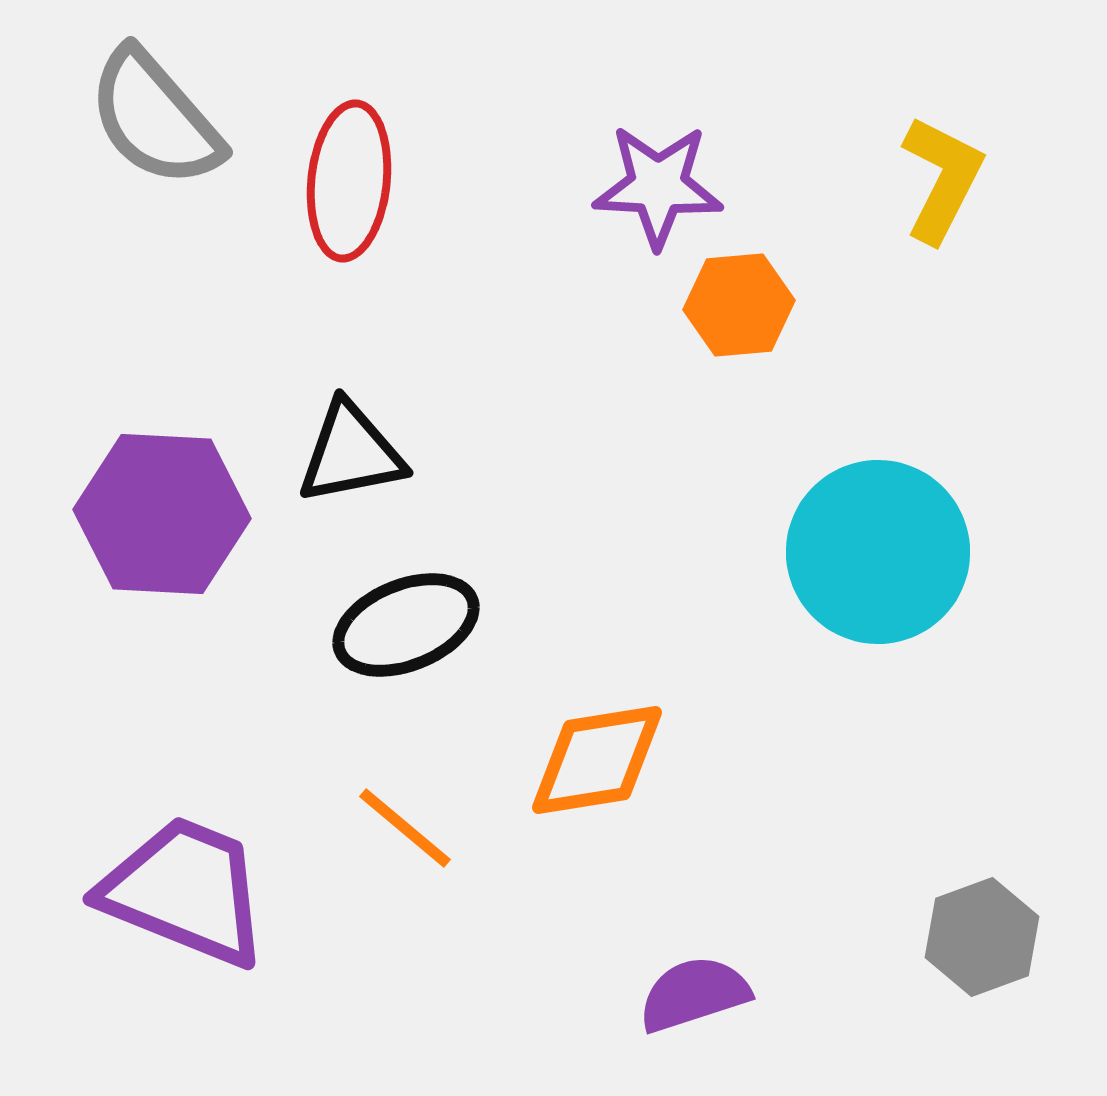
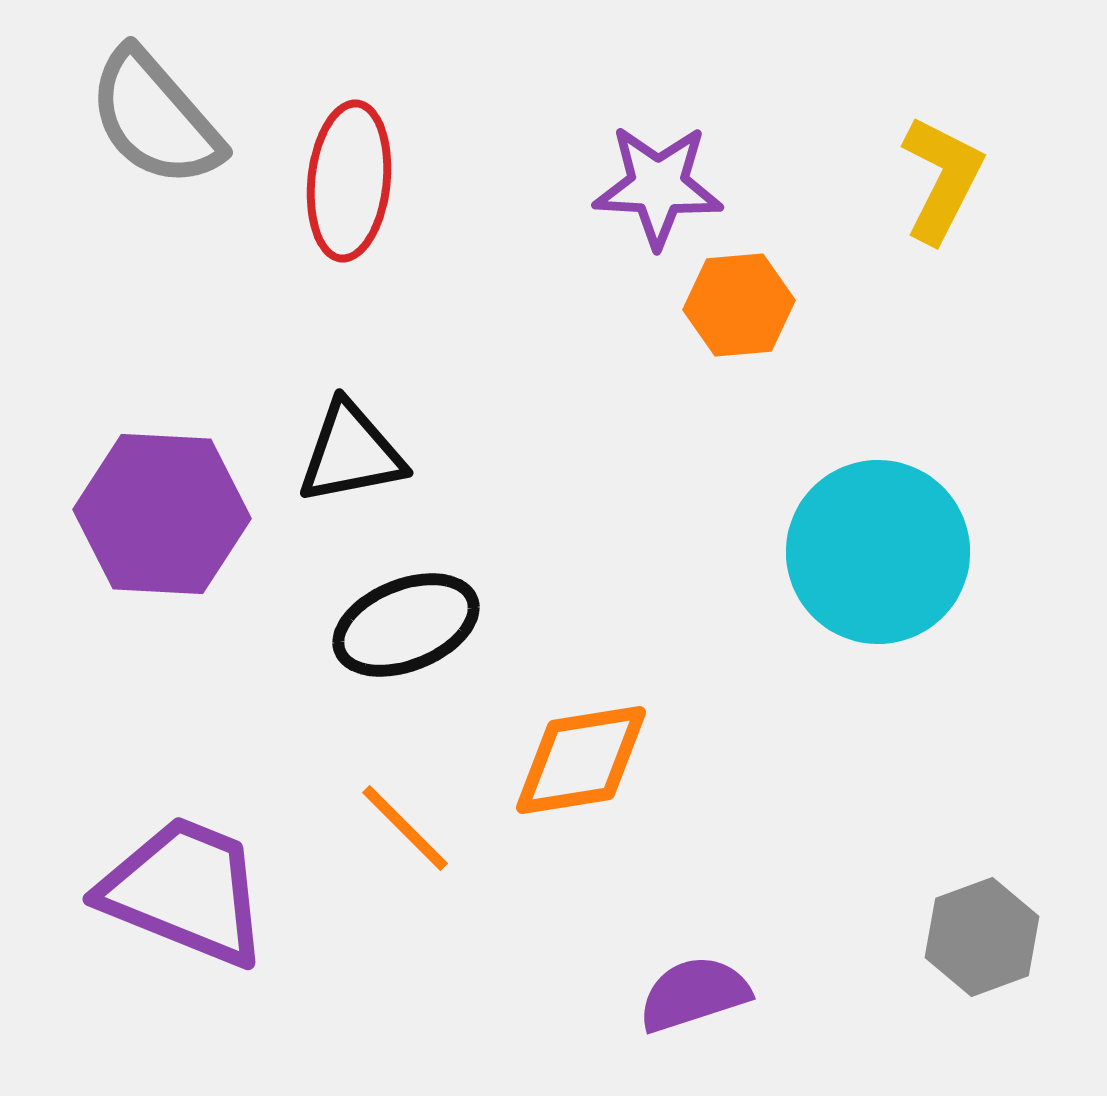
orange diamond: moved 16 px left
orange line: rotated 5 degrees clockwise
